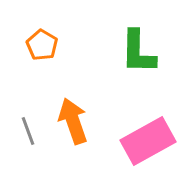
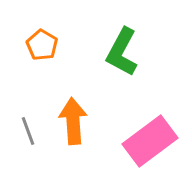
green L-shape: moved 16 px left; rotated 27 degrees clockwise
orange arrow: rotated 15 degrees clockwise
pink rectangle: moved 2 px right; rotated 8 degrees counterclockwise
